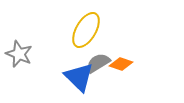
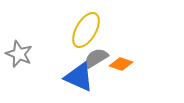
gray semicircle: moved 2 px left, 5 px up
blue triangle: rotated 20 degrees counterclockwise
